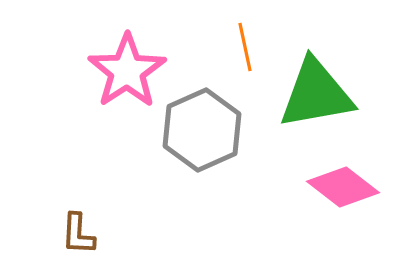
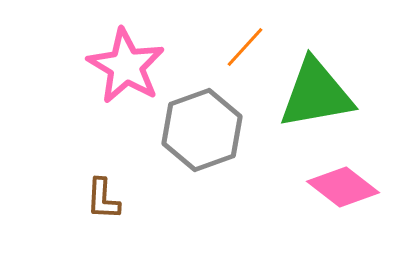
orange line: rotated 54 degrees clockwise
pink star: moved 1 px left, 5 px up; rotated 8 degrees counterclockwise
gray hexagon: rotated 4 degrees clockwise
brown L-shape: moved 25 px right, 35 px up
